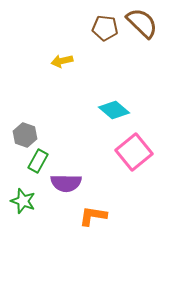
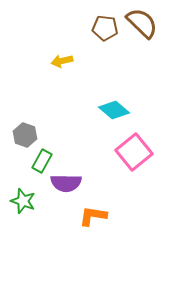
green rectangle: moved 4 px right
